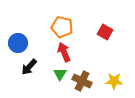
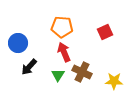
orange pentagon: rotated 10 degrees counterclockwise
red square: rotated 35 degrees clockwise
green triangle: moved 2 px left, 1 px down
brown cross: moved 9 px up
